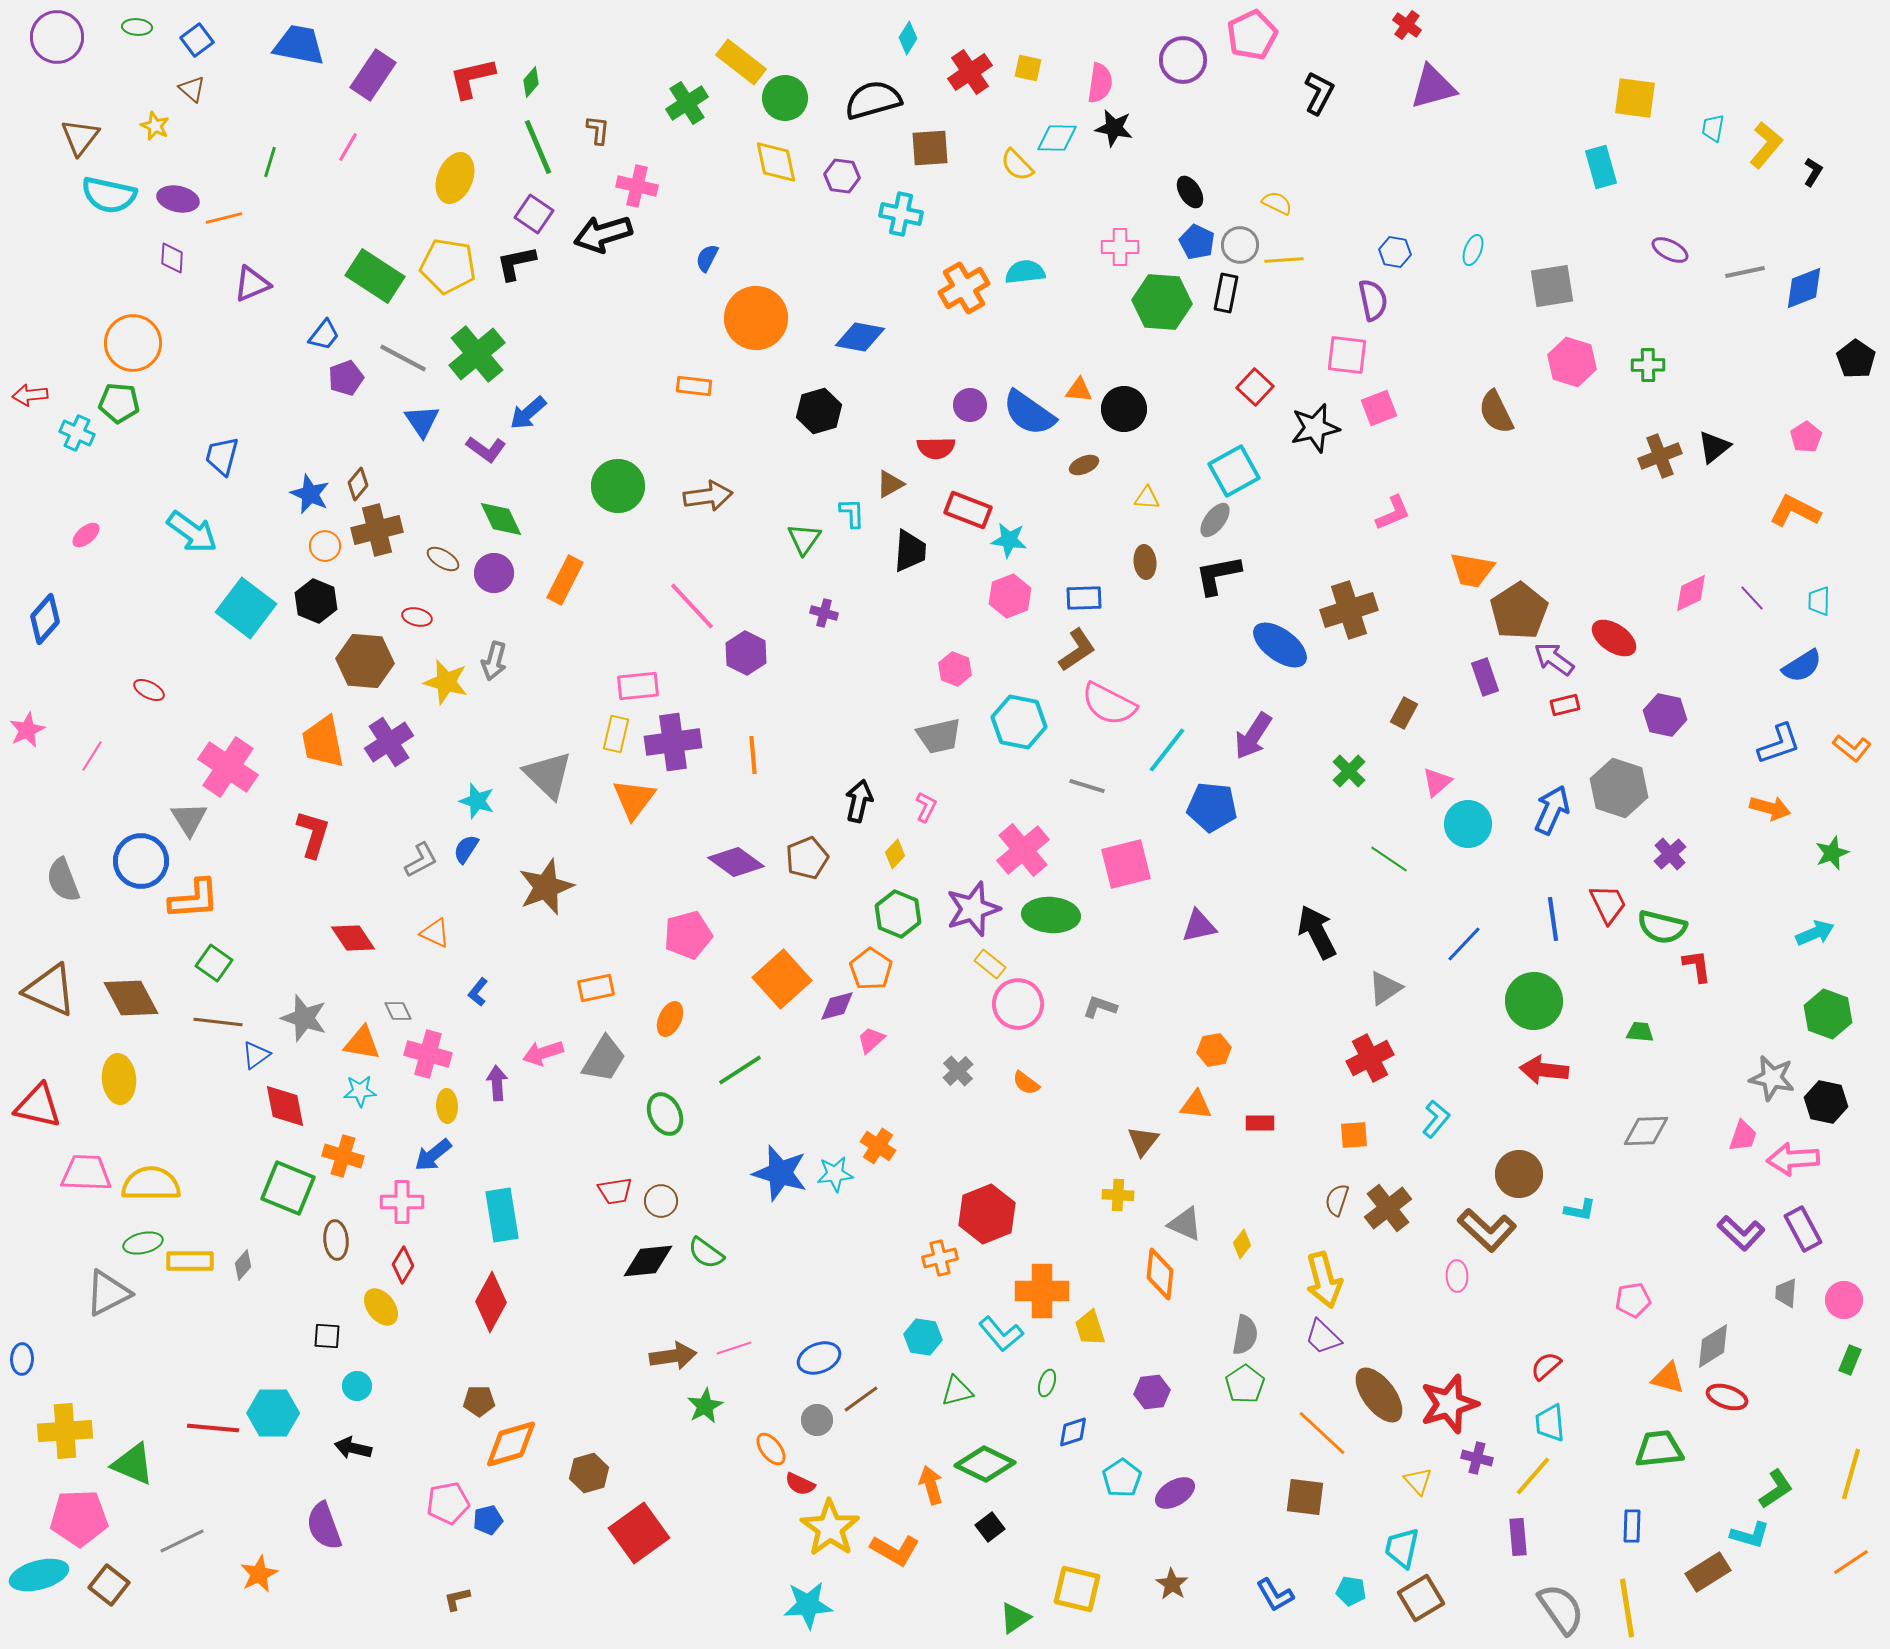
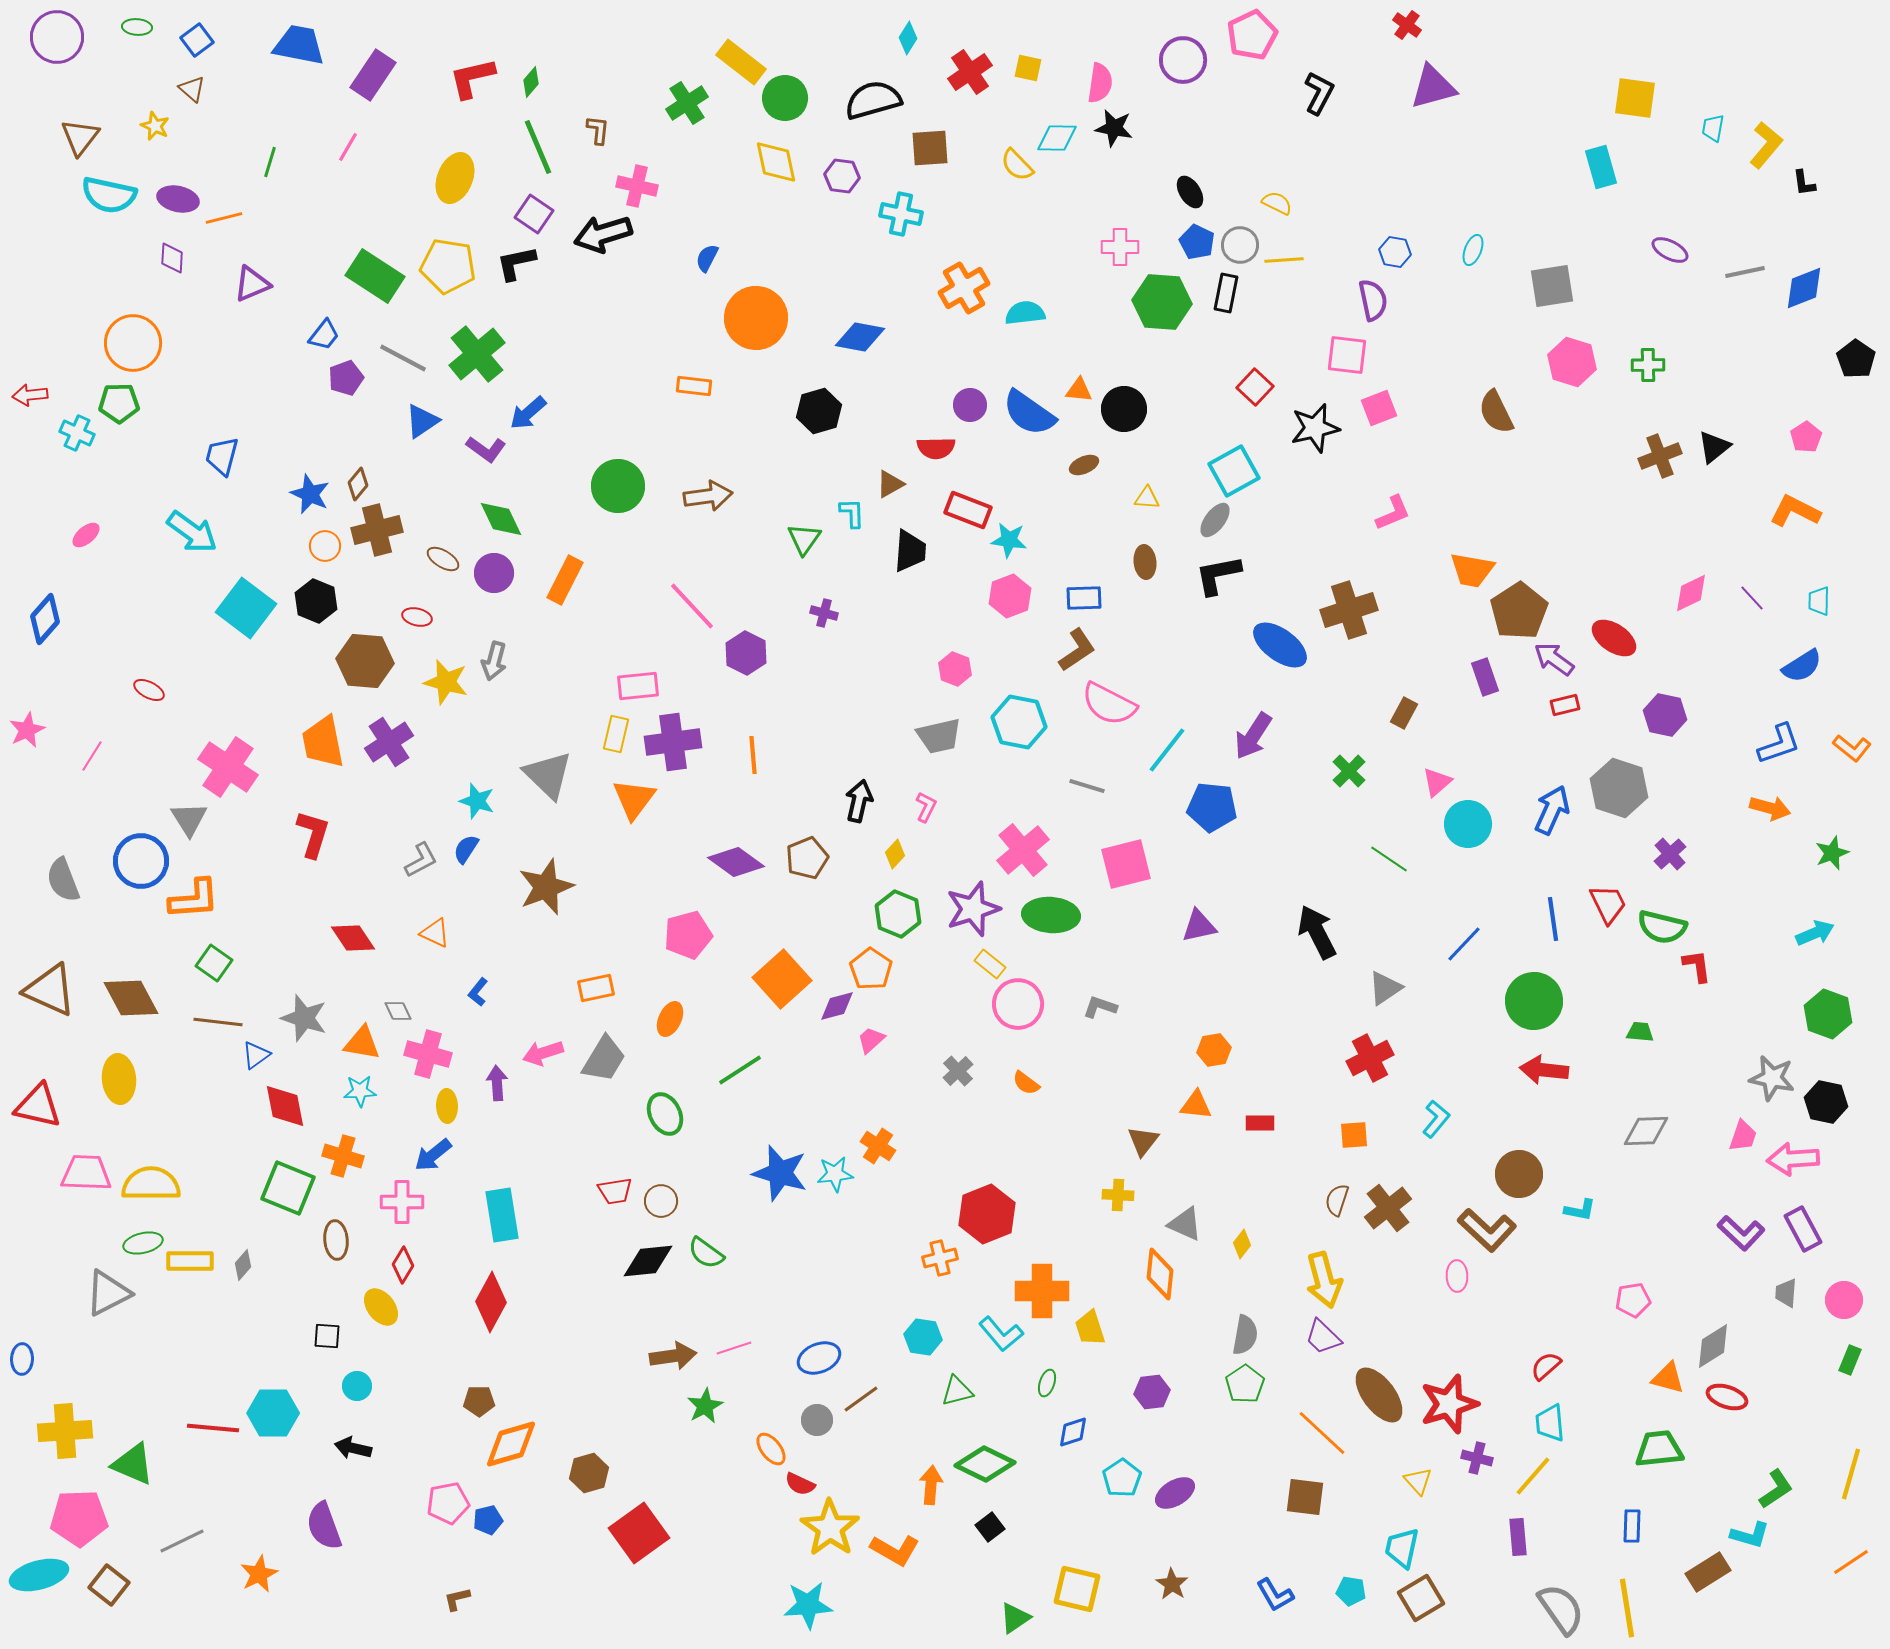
black L-shape at (1813, 172): moved 9 px left, 11 px down; rotated 140 degrees clockwise
cyan semicircle at (1025, 272): moved 41 px down
green pentagon at (119, 403): rotated 6 degrees counterclockwise
blue triangle at (422, 421): rotated 30 degrees clockwise
orange arrow at (931, 1485): rotated 21 degrees clockwise
